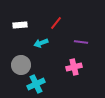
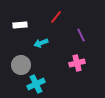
red line: moved 6 px up
purple line: moved 7 px up; rotated 56 degrees clockwise
pink cross: moved 3 px right, 4 px up
